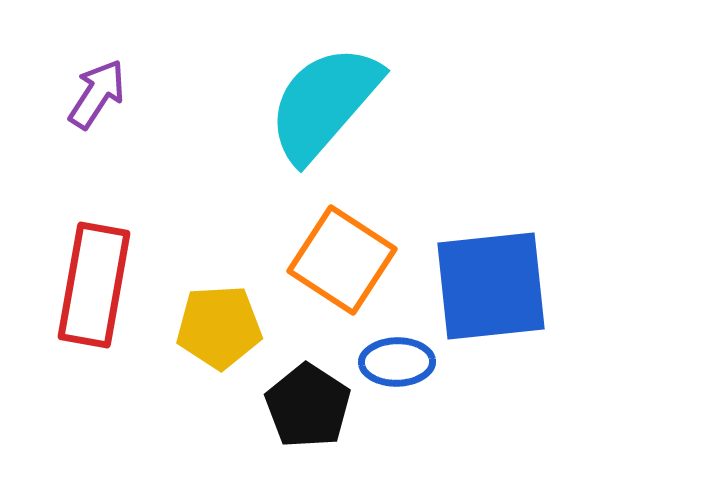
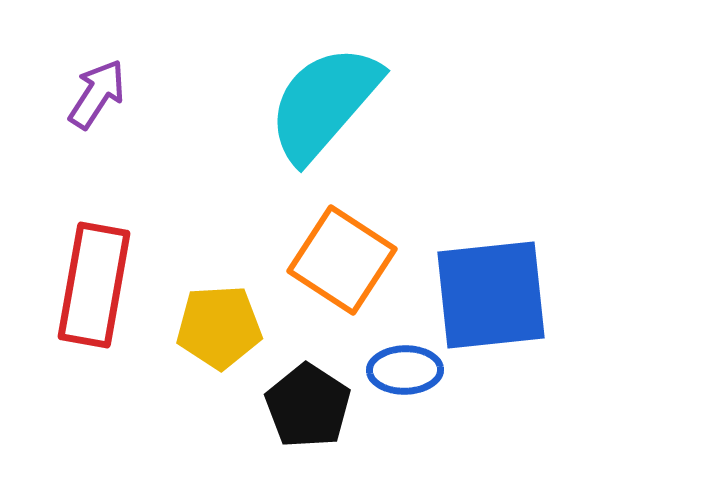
blue square: moved 9 px down
blue ellipse: moved 8 px right, 8 px down
